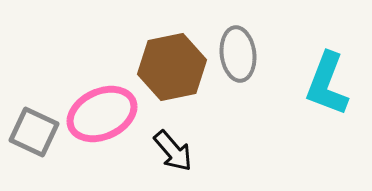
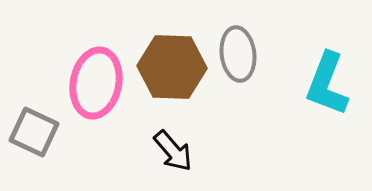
brown hexagon: rotated 14 degrees clockwise
pink ellipse: moved 6 px left, 31 px up; rotated 54 degrees counterclockwise
